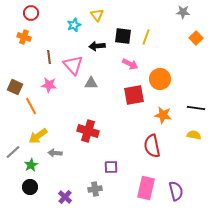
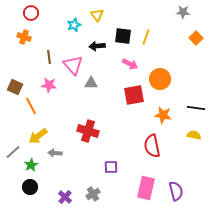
gray cross: moved 2 px left, 5 px down; rotated 24 degrees counterclockwise
